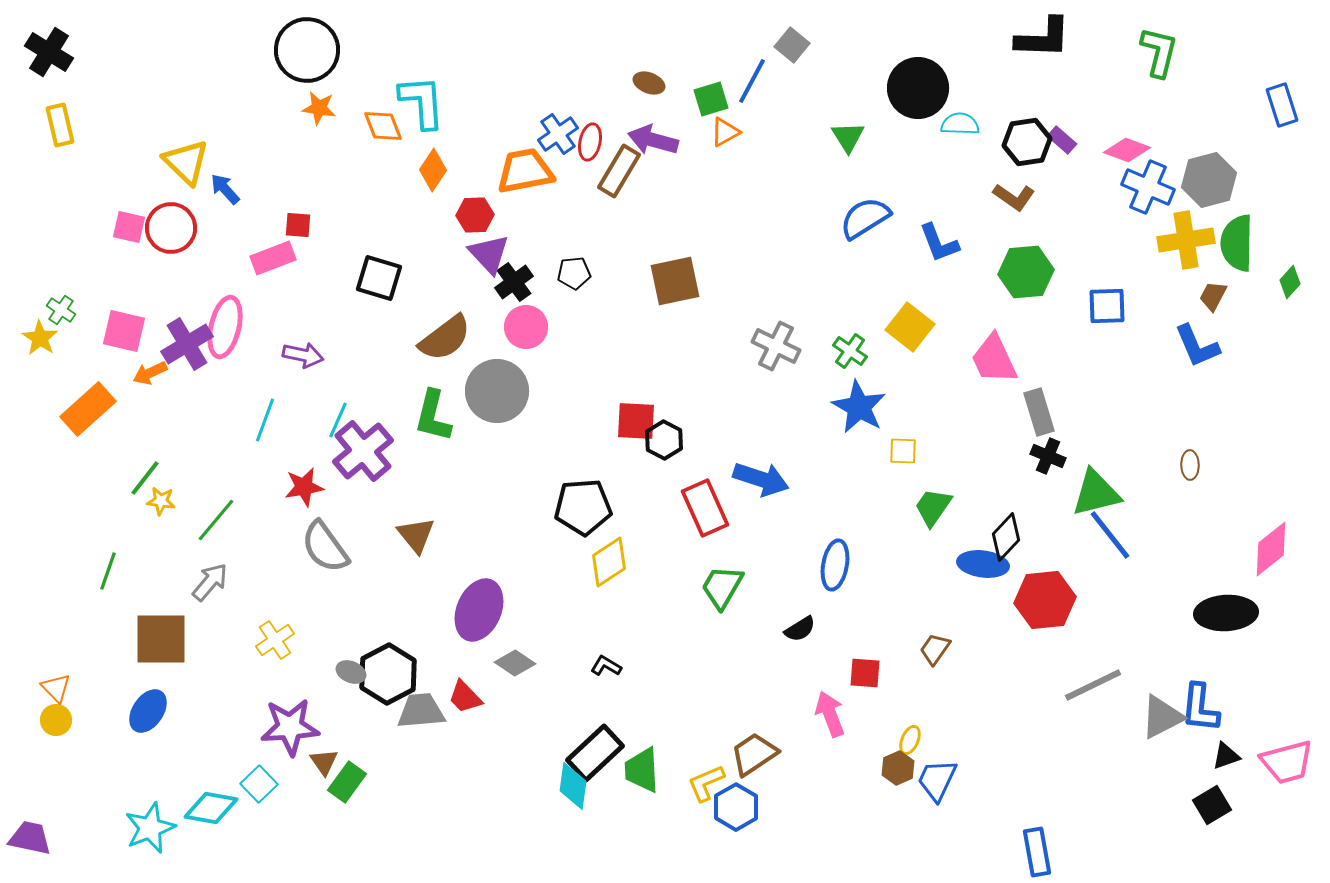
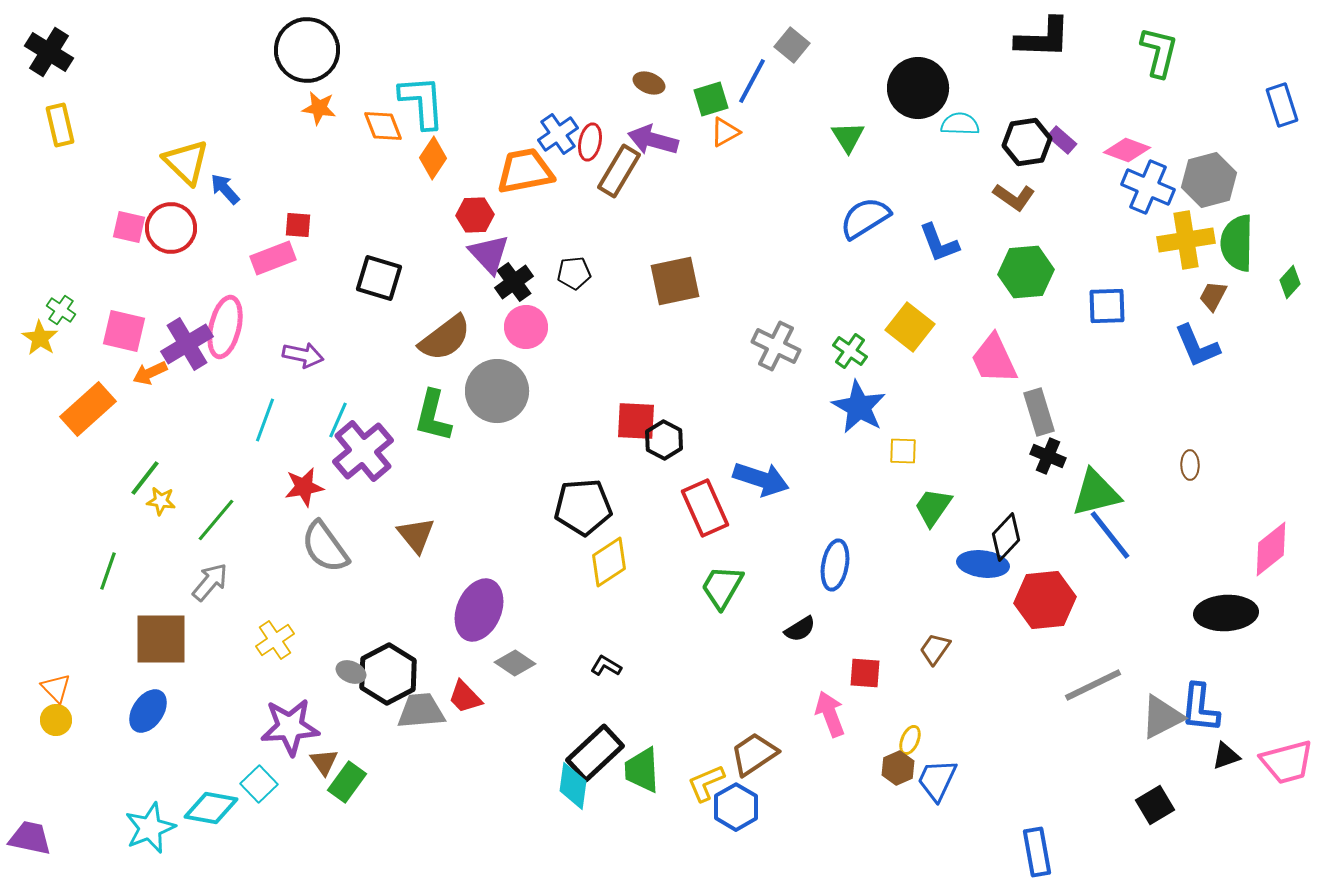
orange diamond at (433, 170): moved 12 px up
black square at (1212, 805): moved 57 px left
